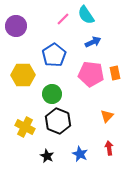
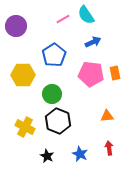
pink line: rotated 16 degrees clockwise
orange triangle: rotated 40 degrees clockwise
